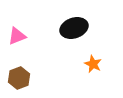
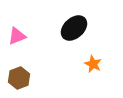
black ellipse: rotated 24 degrees counterclockwise
